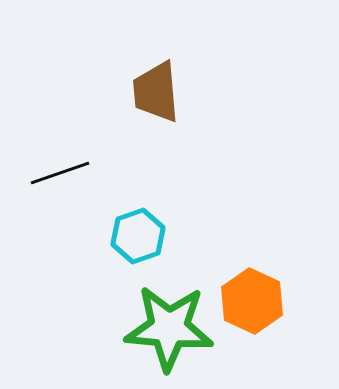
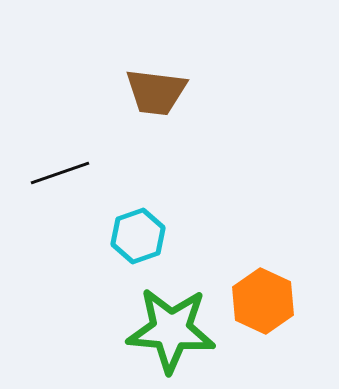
brown trapezoid: rotated 78 degrees counterclockwise
orange hexagon: moved 11 px right
green star: moved 2 px right, 2 px down
